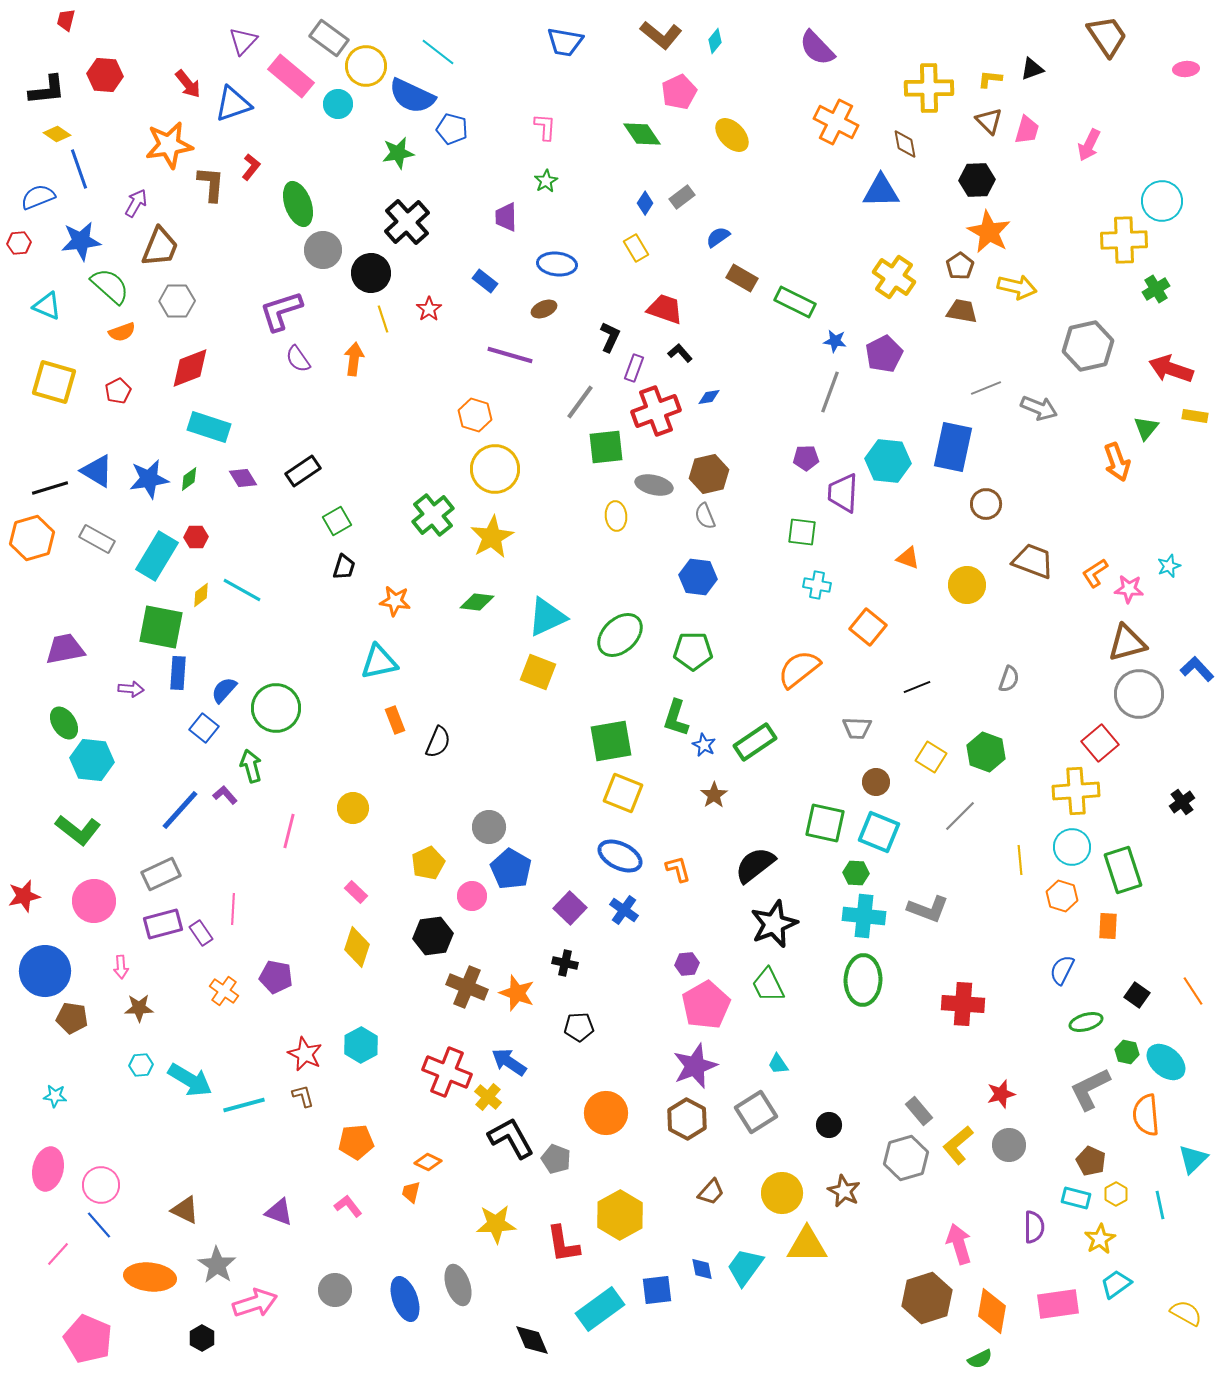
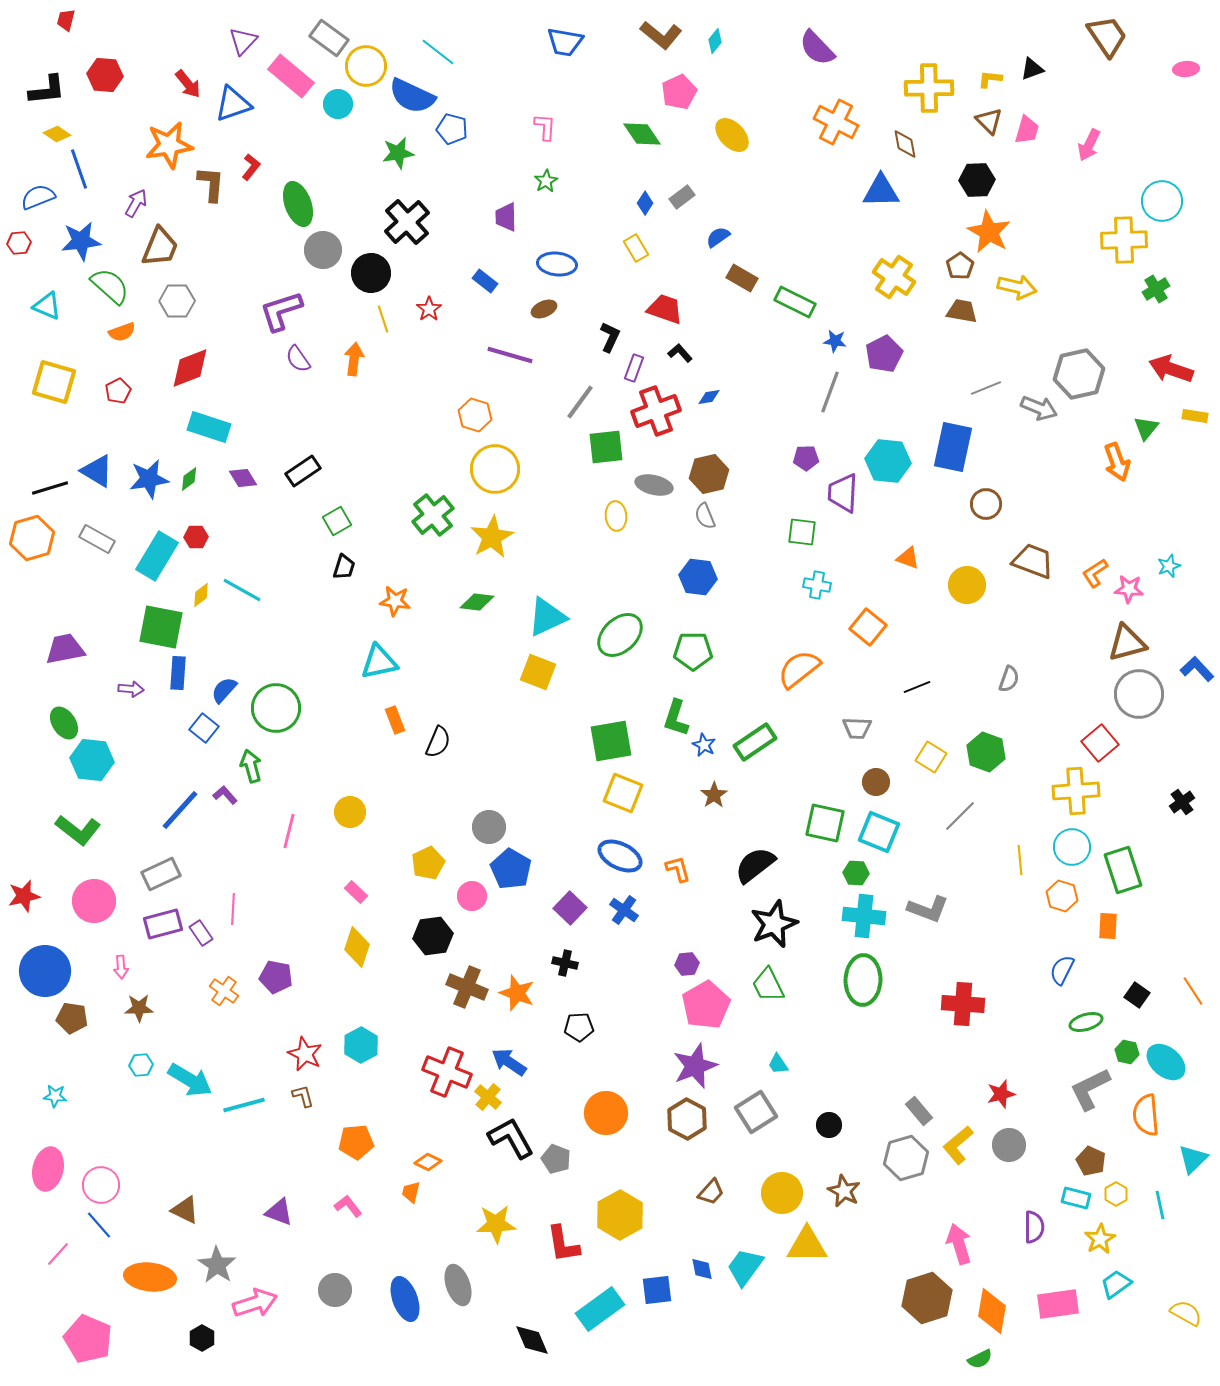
gray hexagon at (1088, 346): moved 9 px left, 28 px down
yellow circle at (353, 808): moved 3 px left, 4 px down
